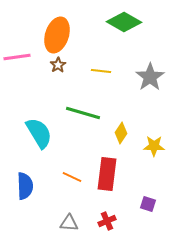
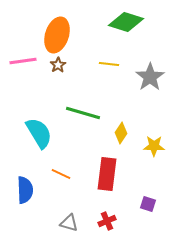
green diamond: moved 2 px right; rotated 12 degrees counterclockwise
pink line: moved 6 px right, 4 px down
yellow line: moved 8 px right, 7 px up
orange line: moved 11 px left, 3 px up
blue semicircle: moved 4 px down
gray triangle: rotated 12 degrees clockwise
